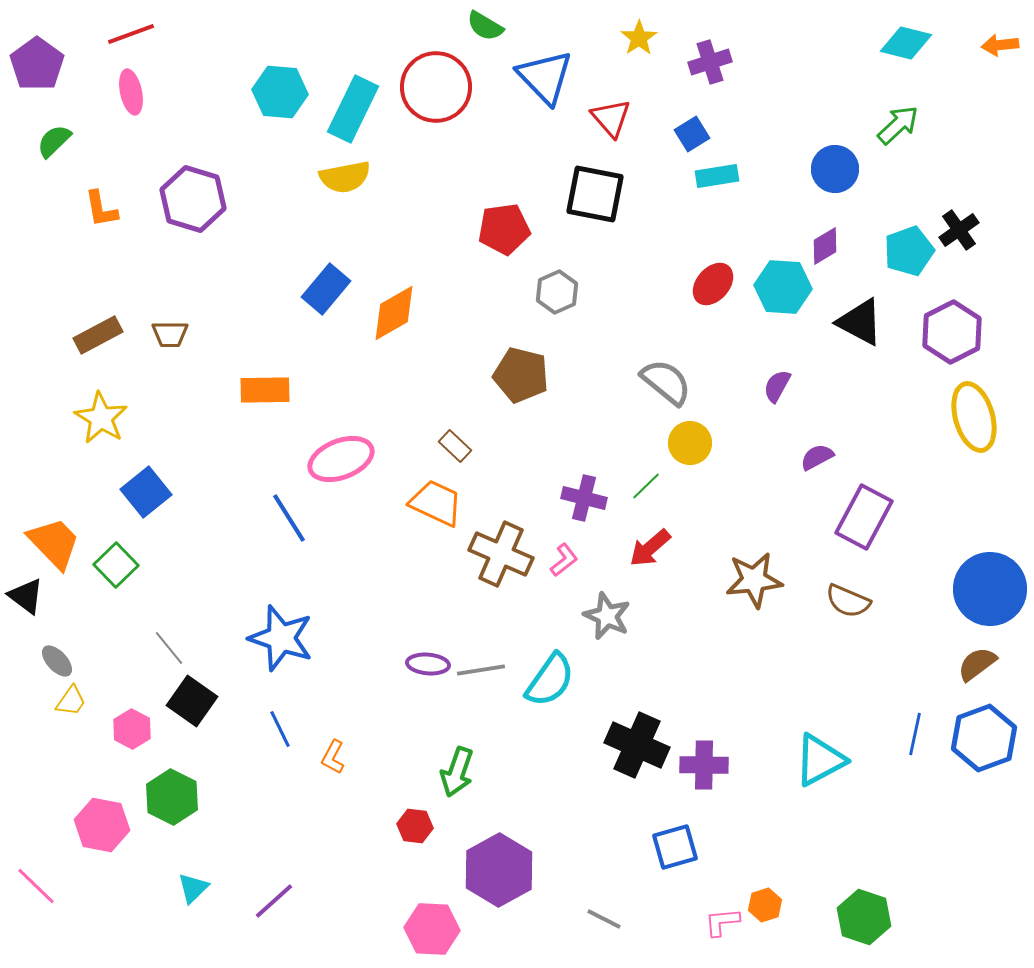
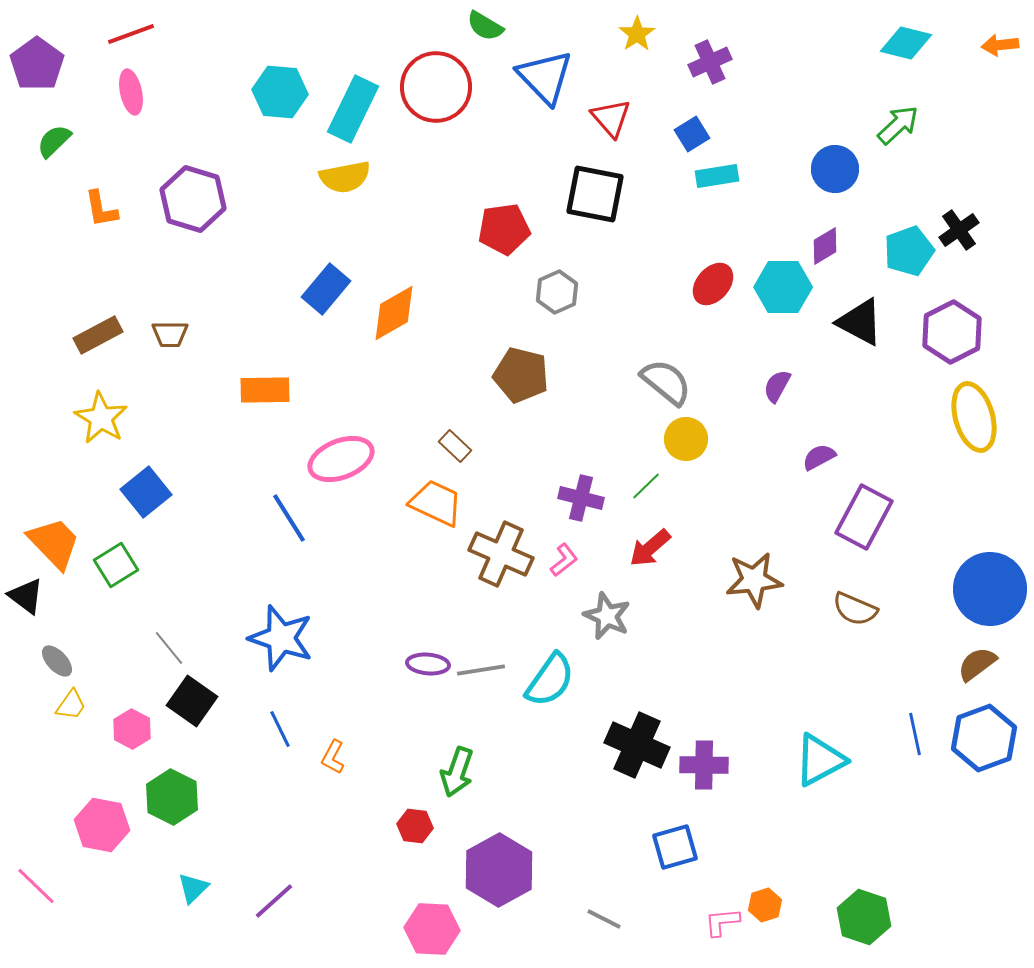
yellow star at (639, 38): moved 2 px left, 4 px up
purple cross at (710, 62): rotated 6 degrees counterclockwise
cyan hexagon at (783, 287): rotated 4 degrees counterclockwise
yellow circle at (690, 443): moved 4 px left, 4 px up
purple semicircle at (817, 457): moved 2 px right
purple cross at (584, 498): moved 3 px left
green square at (116, 565): rotated 12 degrees clockwise
brown semicircle at (848, 601): moved 7 px right, 8 px down
yellow trapezoid at (71, 701): moved 4 px down
blue line at (915, 734): rotated 24 degrees counterclockwise
